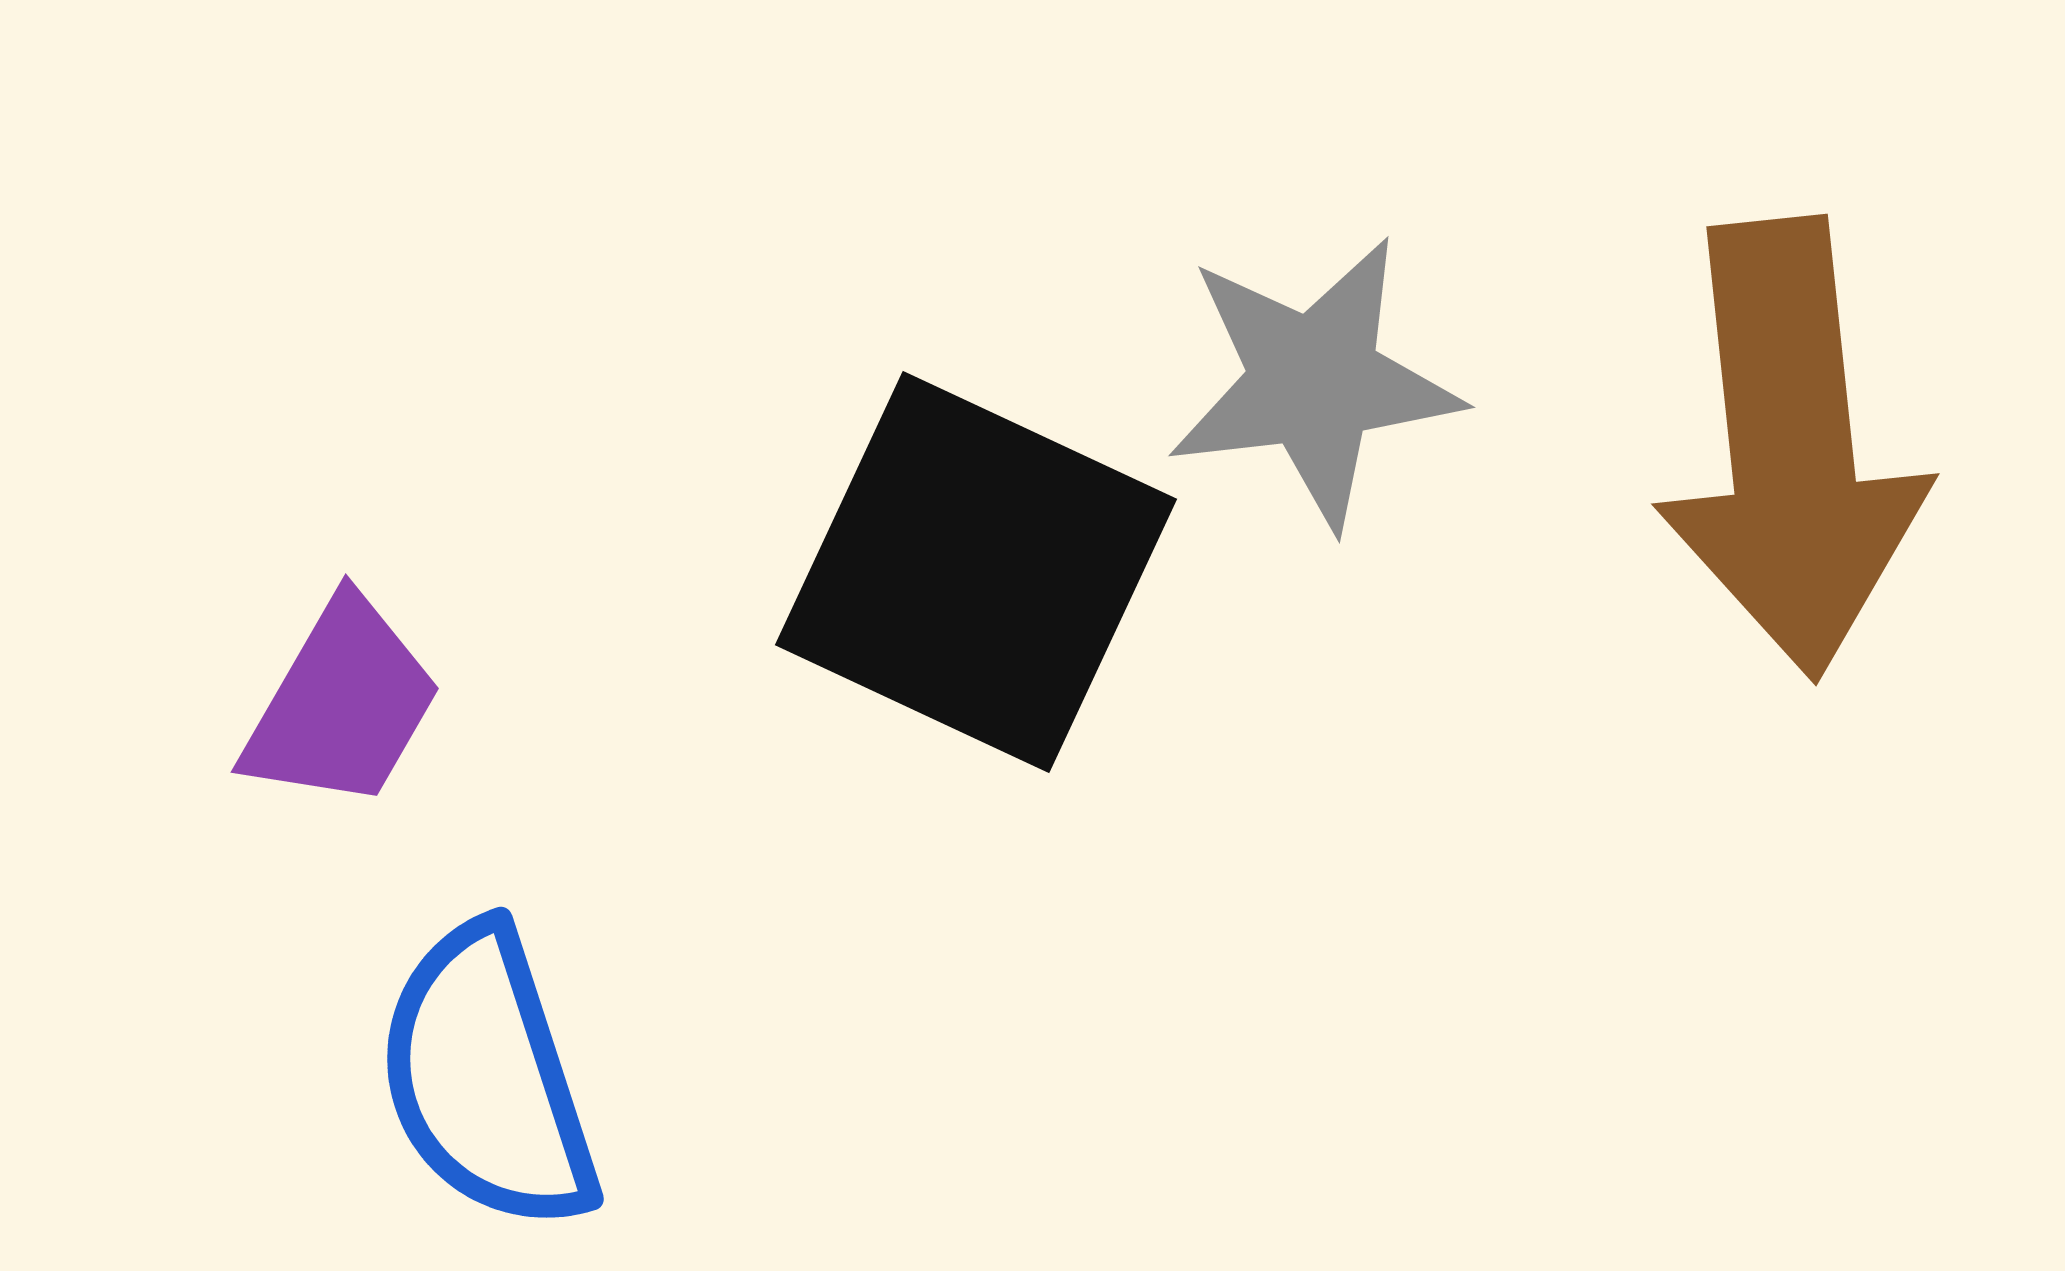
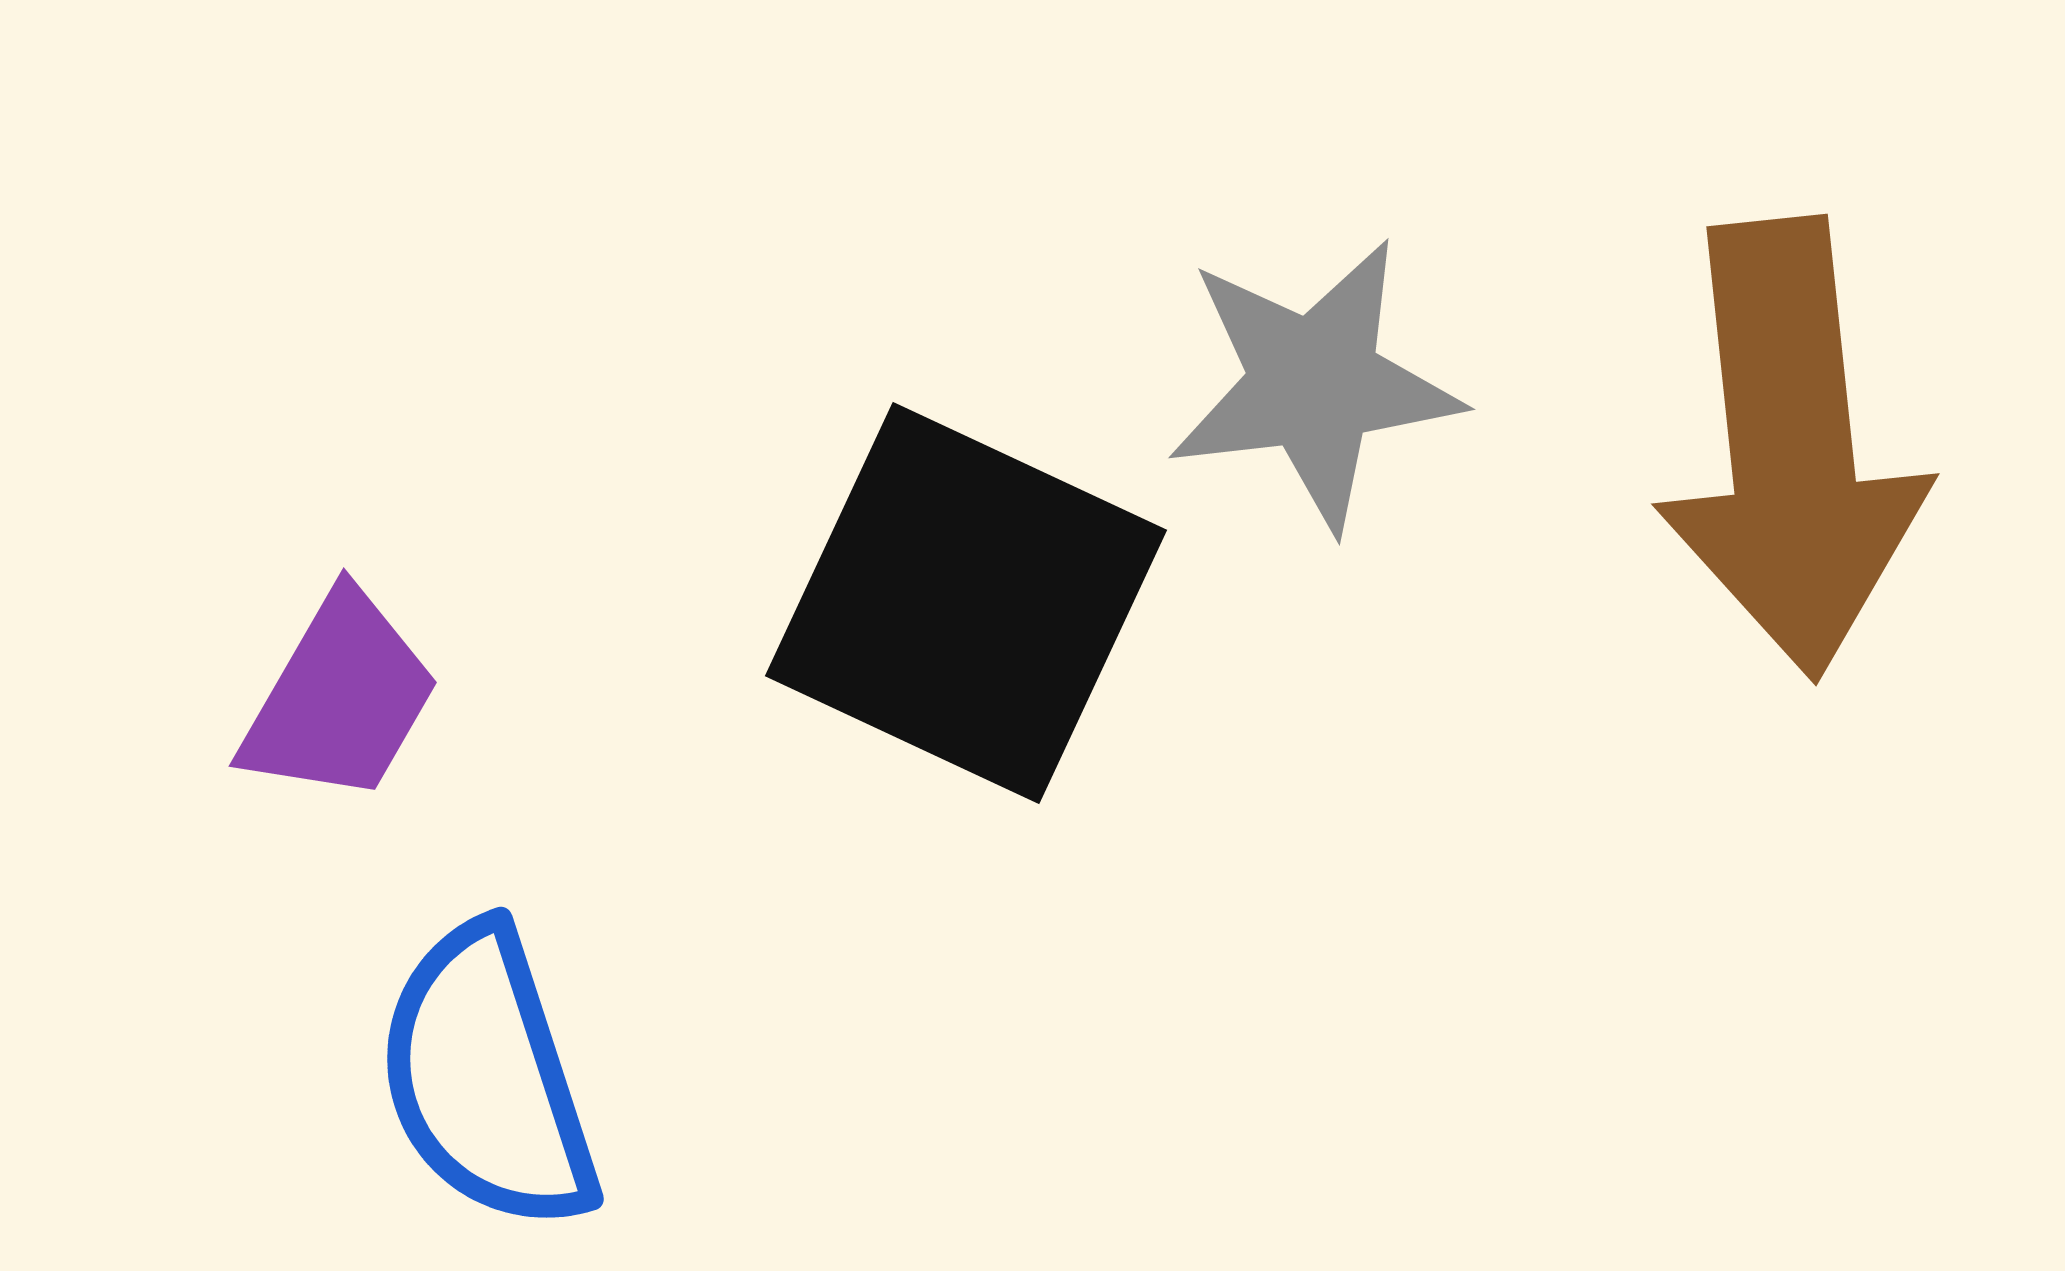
gray star: moved 2 px down
black square: moved 10 px left, 31 px down
purple trapezoid: moved 2 px left, 6 px up
